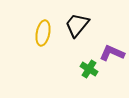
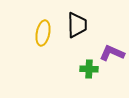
black trapezoid: rotated 140 degrees clockwise
green cross: rotated 30 degrees counterclockwise
